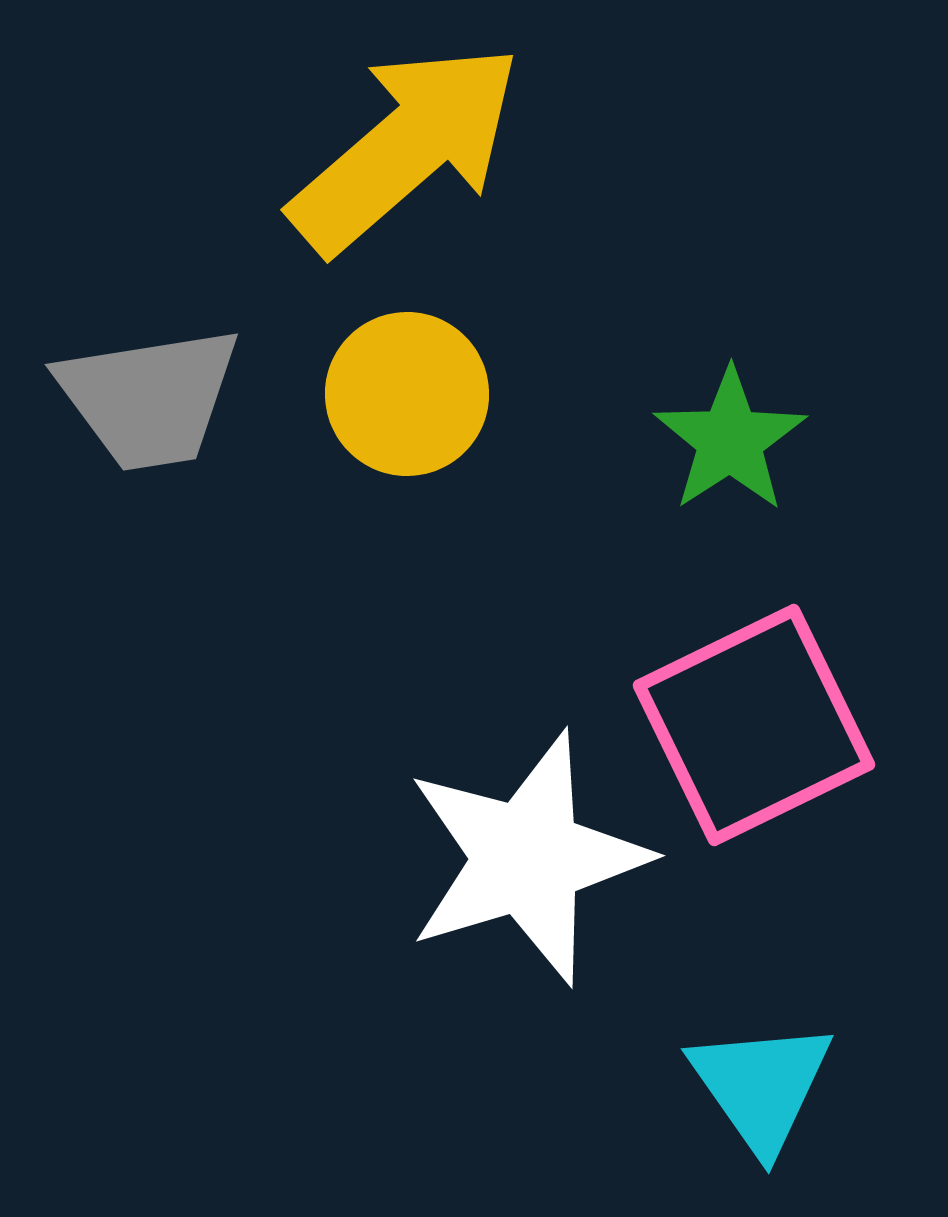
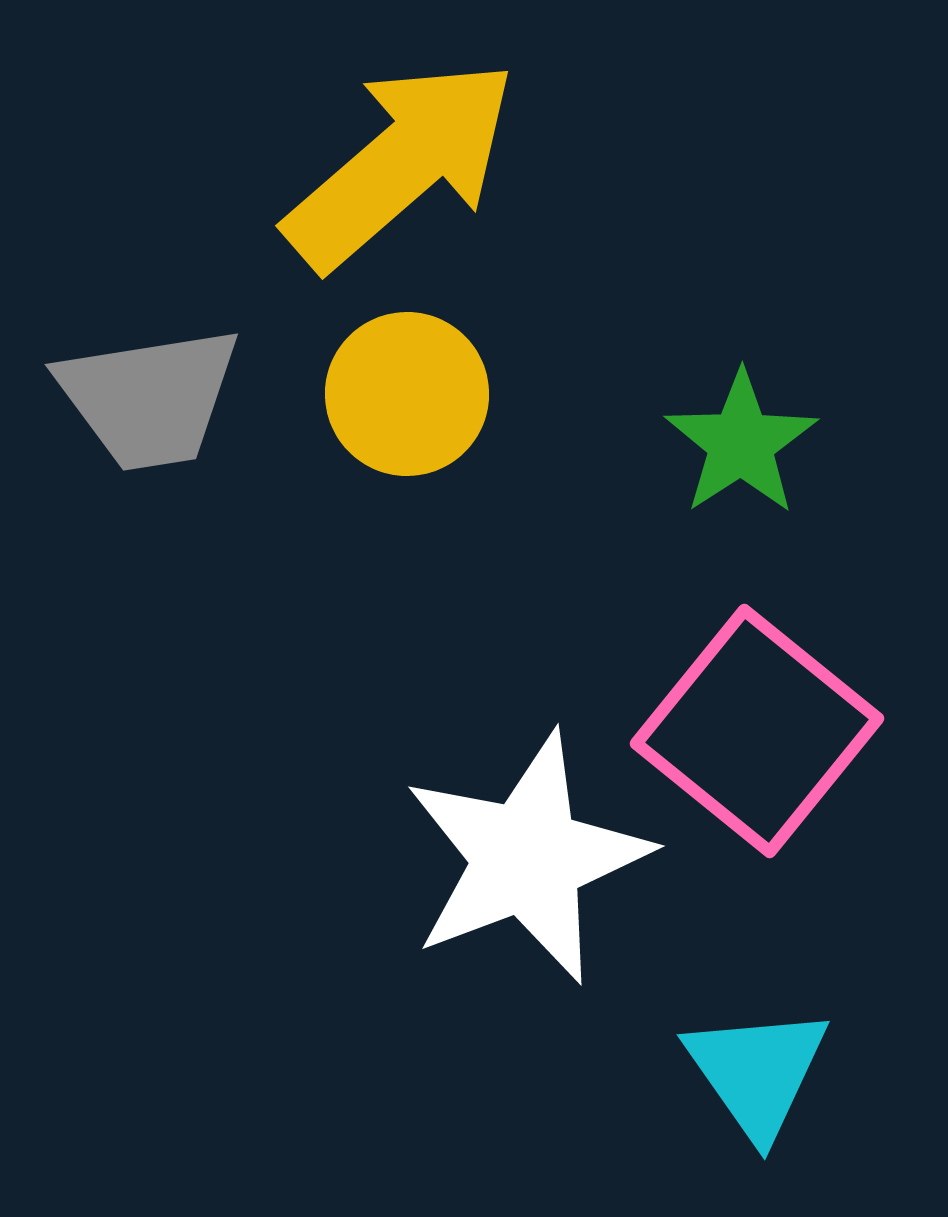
yellow arrow: moved 5 px left, 16 px down
green star: moved 11 px right, 3 px down
pink square: moved 3 px right, 6 px down; rotated 25 degrees counterclockwise
white star: rotated 4 degrees counterclockwise
cyan triangle: moved 4 px left, 14 px up
